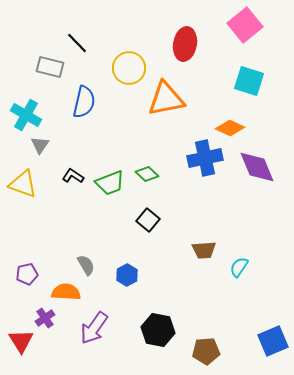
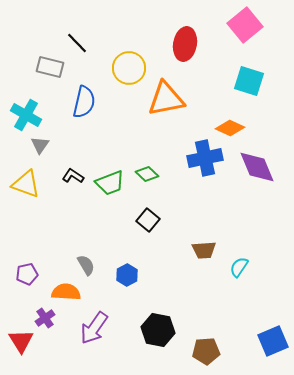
yellow triangle: moved 3 px right
